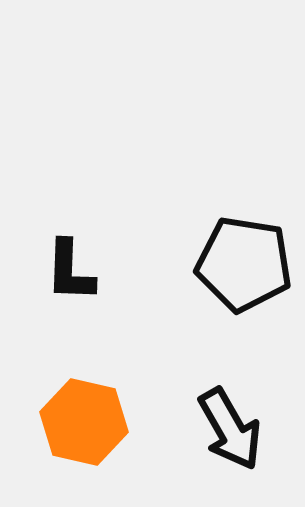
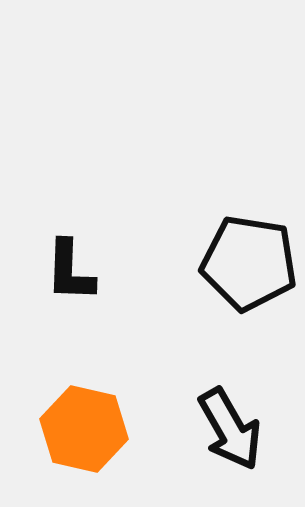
black pentagon: moved 5 px right, 1 px up
orange hexagon: moved 7 px down
